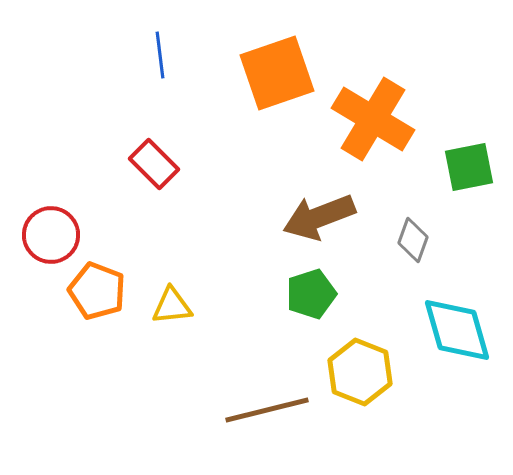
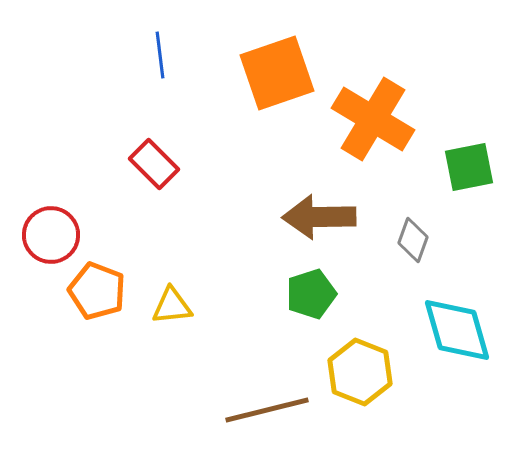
brown arrow: rotated 20 degrees clockwise
